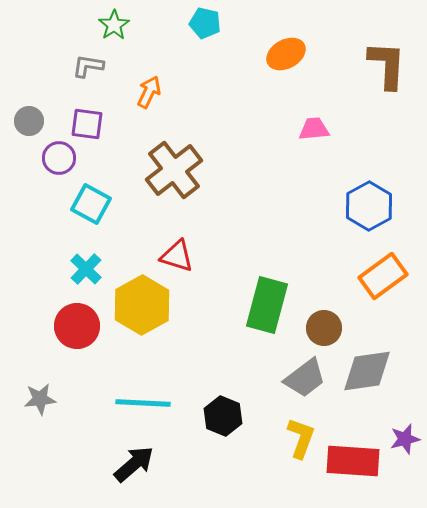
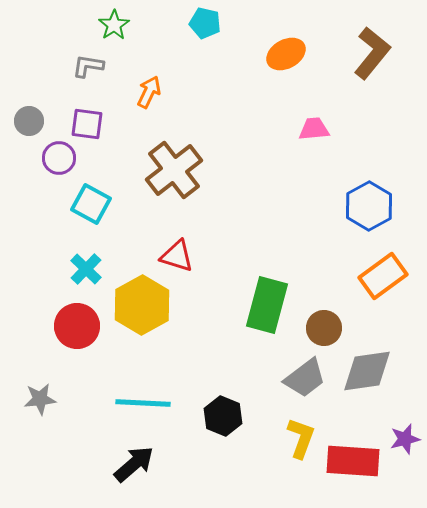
brown L-shape: moved 15 px left, 12 px up; rotated 36 degrees clockwise
